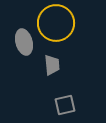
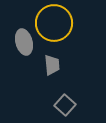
yellow circle: moved 2 px left
gray square: rotated 35 degrees counterclockwise
